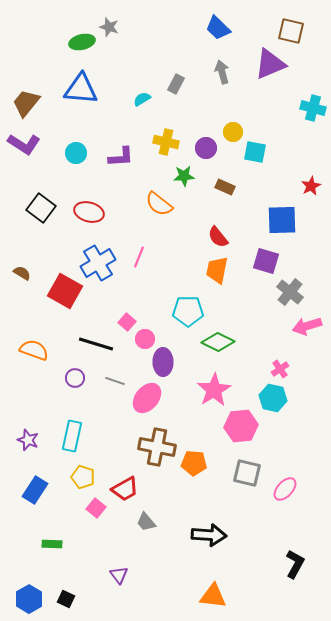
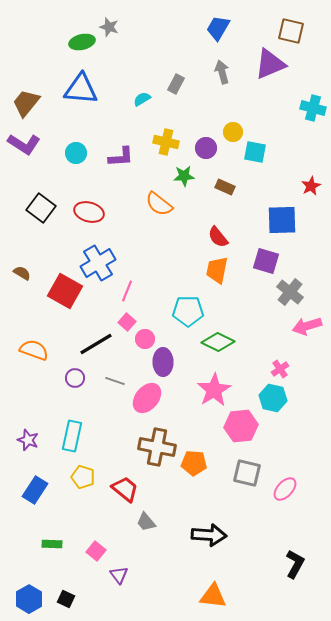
blue trapezoid at (218, 28): rotated 76 degrees clockwise
pink line at (139, 257): moved 12 px left, 34 px down
black line at (96, 344): rotated 48 degrees counterclockwise
red trapezoid at (125, 489): rotated 112 degrees counterclockwise
pink square at (96, 508): moved 43 px down
